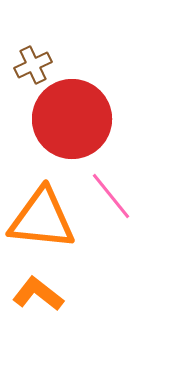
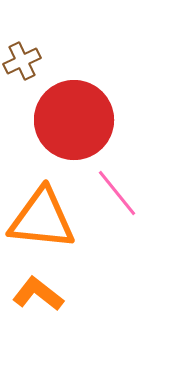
brown cross: moved 11 px left, 4 px up
red circle: moved 2 px right, 1 px down
pink line: moved 6 px right, 3 px up
